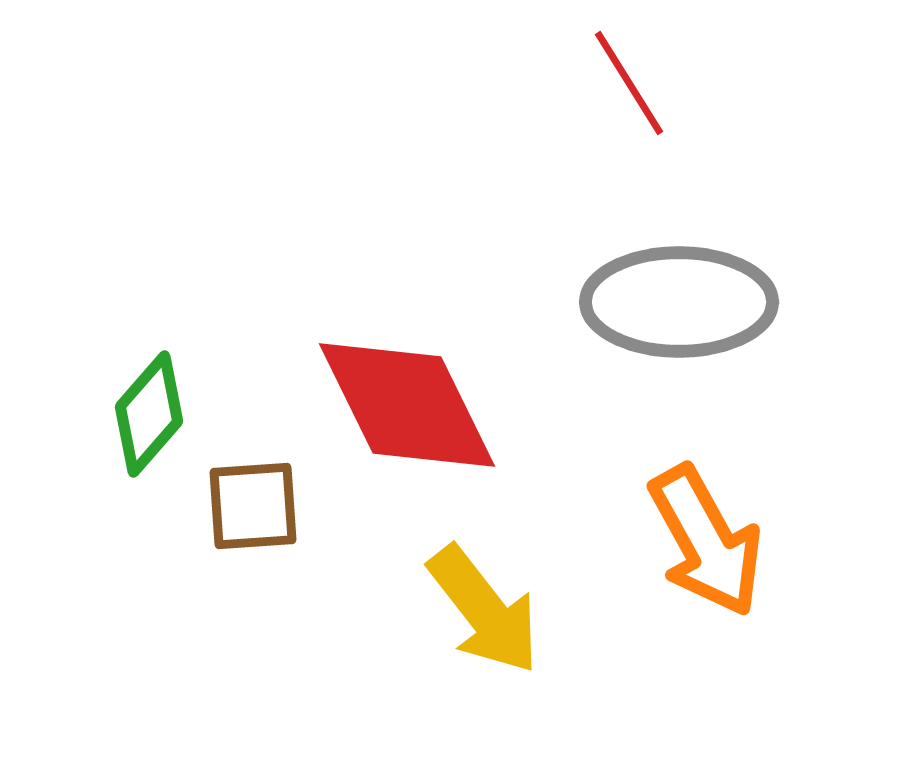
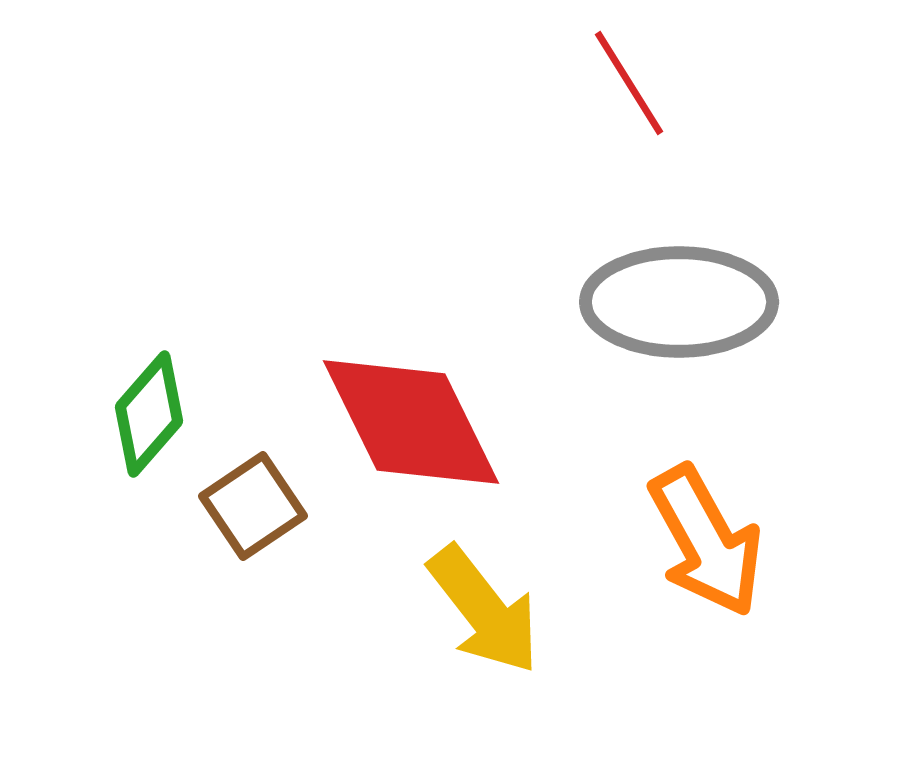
red diamond: moved 4 px right, 17 px down
brown square: rotated 30 degrees counterclockwise
